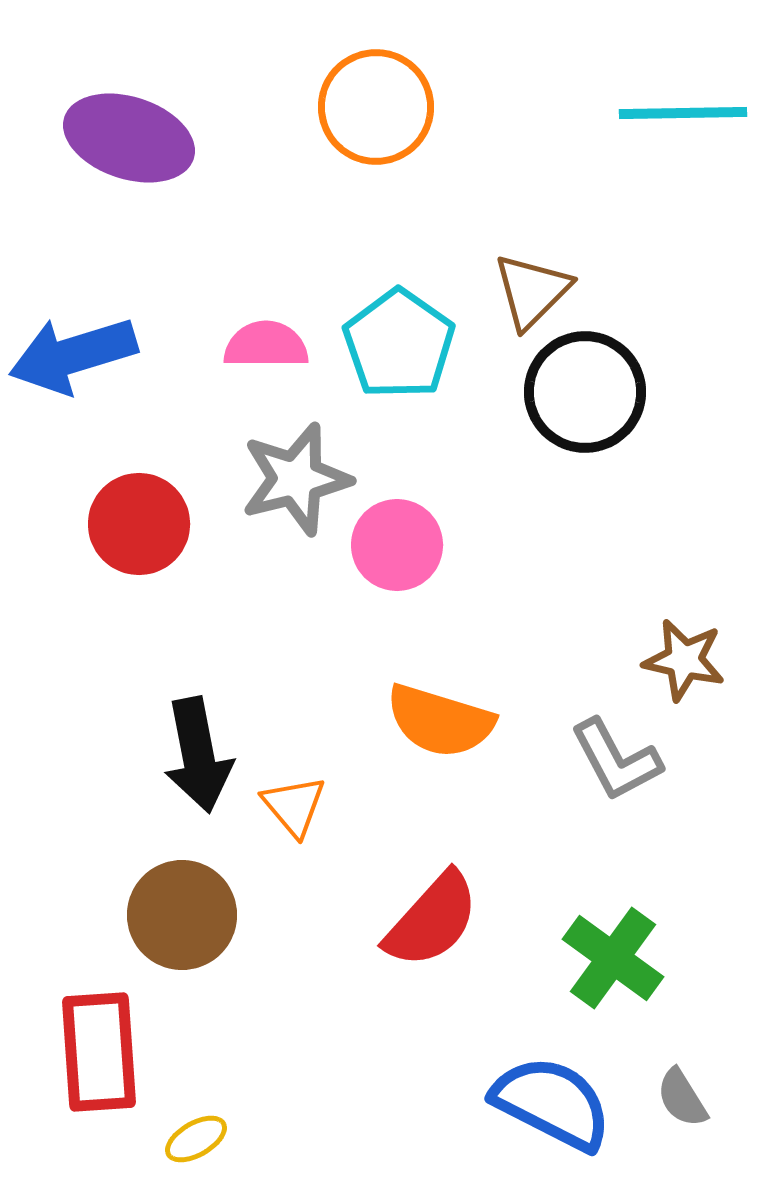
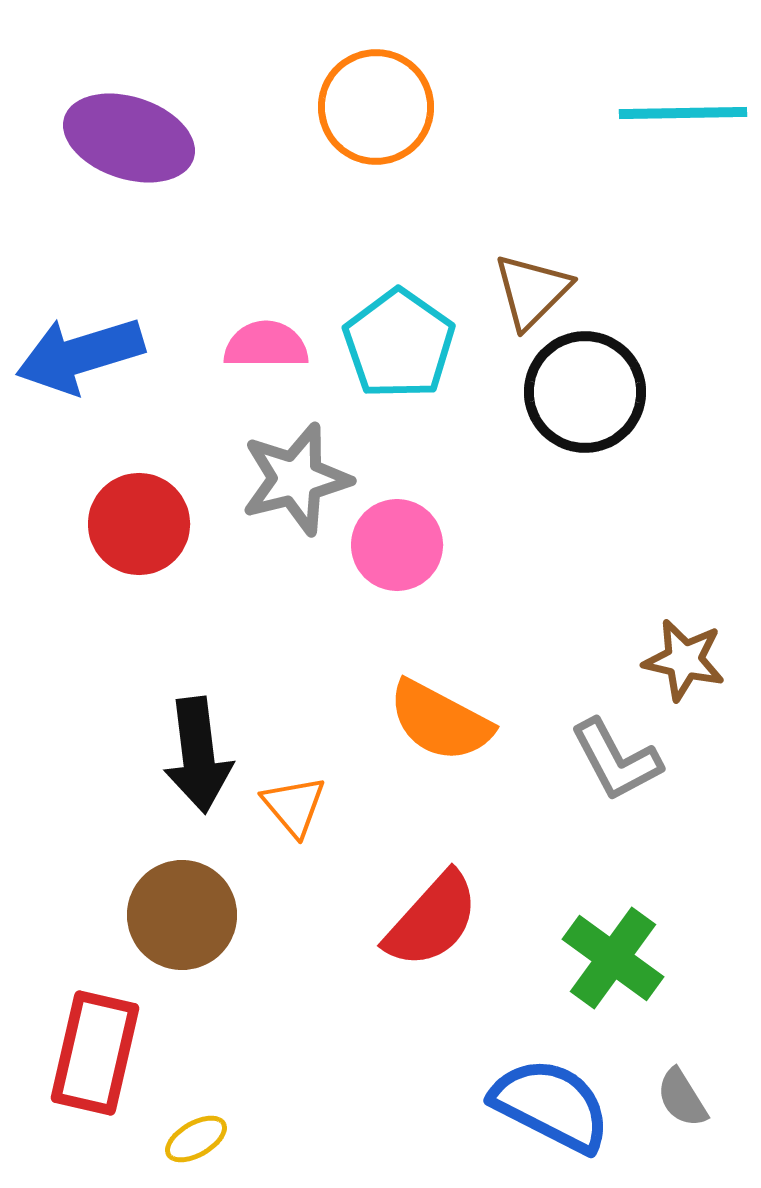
blue arrow: moved 7 px right
orange semicircle: rotated 11 degrees clockwise
black arrow: rotated 4 degrees clockwise
red rectangle: moved 4 px left, 1 px down; rotated 17 degrees clockwise
blue semicircle: moved 1 px left, 2 px down
